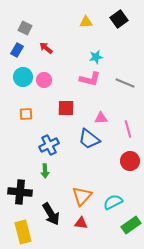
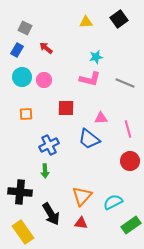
cyan circle: moved 1 px left
yellow rectangle: rotated 20 degrees counterclockwise
